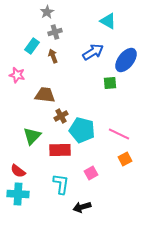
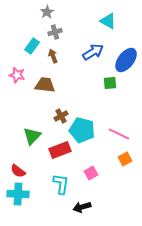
brown trapezoid: moved 10 px up
red rectangle: rotated 20 degrees counterclockwise
